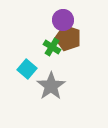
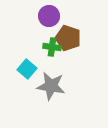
purple circle: moved 14 px left, 4 px up
green cross: rotated 24 degrees counterclockwise
gray star: rotated 28 degrees counterclockwise
